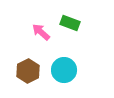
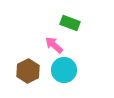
pink arrow: moved 13 px right, 13 px down
